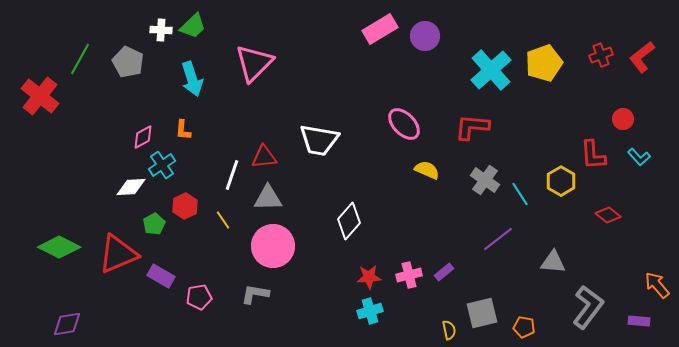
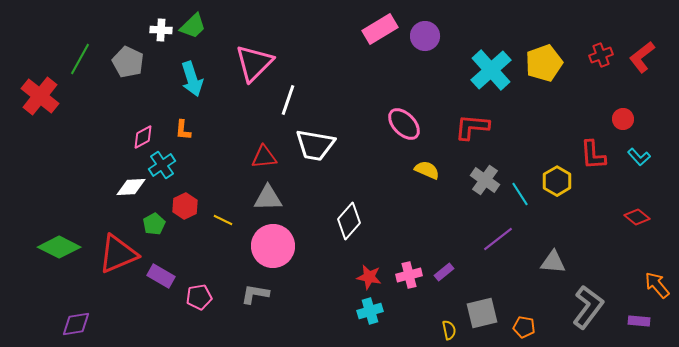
white trapezoid at (319, 140): moved 4 px left, 5 px down
white line at (232, 175): moved 56 px right, 75 px up
yellow hexagon at (561, 181): moved 4 px left
red diamond at (608, 215): moved 29 px right, 2 px down
yellow line at (223, 220): rotated 30 degrees counterclockwise
red star at (369, 277): rotated 15 degrees clockwise
purple diamond at (67, 324): moved 9 px right
